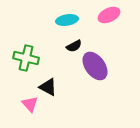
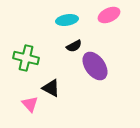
black triangle: moved 3 px right, 1 px down
